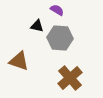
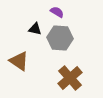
purple semicircle: moved 2 px down
black triangle: moved 2 px left, 3 px down
brown triangle: rotated 15 degrees clockwise
